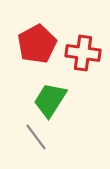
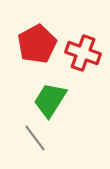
red cross: rotated 12 degrees clockwise
gray line: moved 1 px left, 1 px down
